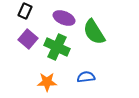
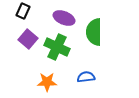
black rectangle: moved 2 px left
green semicircle: rotated 32 degrees clockwise
